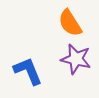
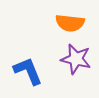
orange semicircle: rotated 52 degrees counterclockwise
